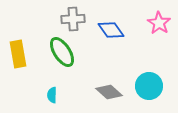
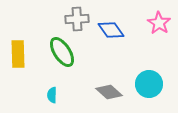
gray cross: moved 4 px right
yellow rectangle: rotated 8 degrees clockwise
cyan circle: moved 2 px up
